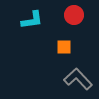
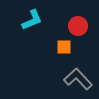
red circle: moved 4 px right, 11 px down
cyan L-shape: rotated 15 degrees counterclockwise
